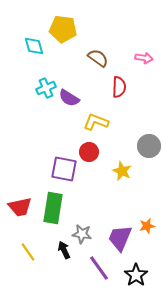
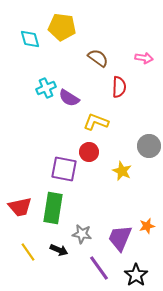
yellow pentagon: moved 1 px left, 2 px up
cyan diamond: moved 4 px left, 7 px up
black arrow: moved 5 px left; rotated 138 degrees clockwise
